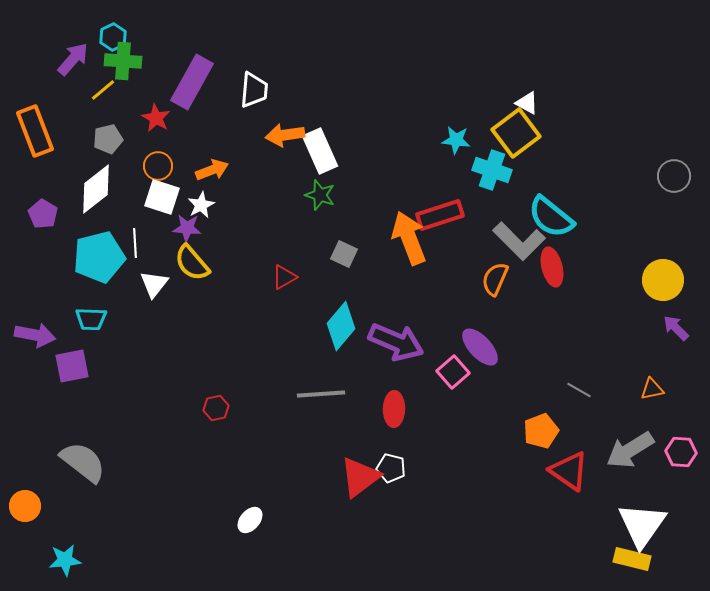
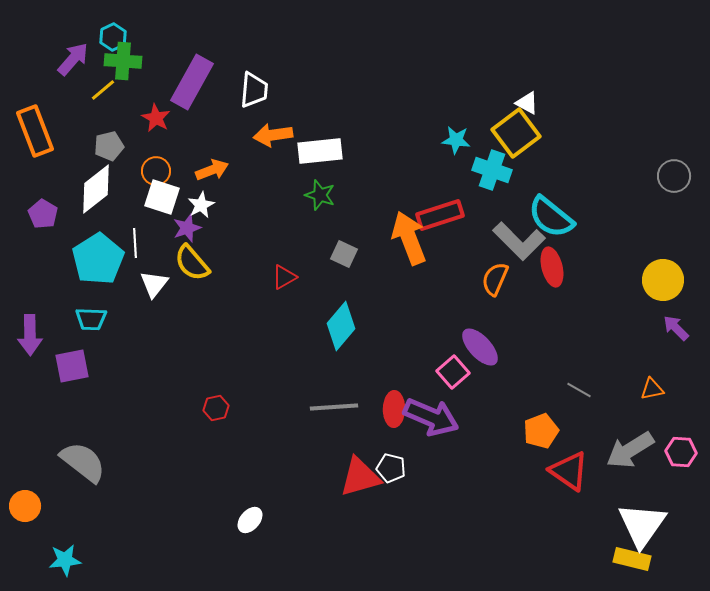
orange arrow at (285, 135): moved 12 px left
gray pentagon at (108, 139): moved 1 px right, 7 px down
white rectangle at (320, 151): rotated 72 degrees counterclockwise
orange circle at (158, 166): moved 2 px left, 5 px down
purple star at (187, 228): rotated 24 degrees counterclockwise
cyan pentagon at (99, 257): moved 1 px left, 2 px down; rotated 18 degrees counterclockwise
purple arrow at (35, 335): moved 5 px left; rotated 78 degrees clockwise
purple arrow at (396, 342): moved 35 px right, 75 px down
gray line at (321, 394): moved 13 px right, 13 px down
red triangle at (360, 477): rotated 21 degrees clockwise
